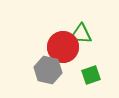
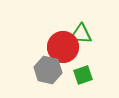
green square: moved 8 px left
